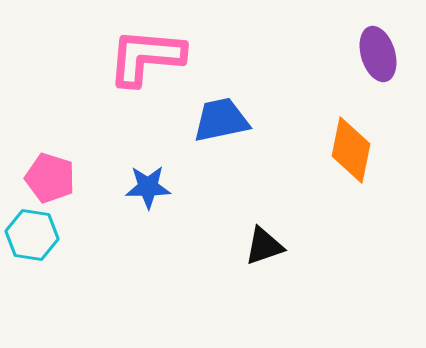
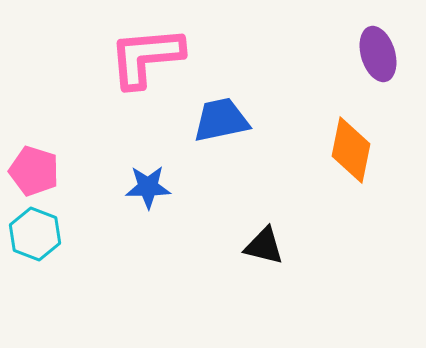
pink L-shape: rotated 10 degrees counterclockwise
pink pentagon: moved 16 px left, 7 px up
cyan hexagon: moved 3 px right, 1 px up; rotated 12 degrees clockwise
black triangle: rotated 33 degrees clockwise
